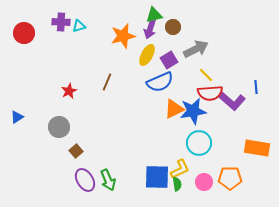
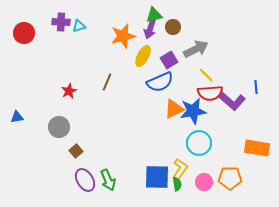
yellow ellipse: moved 4 px left, 1 px down
blue triangle: rotated 24 degrees clockwise
yellow L-shape: rotated 30 degrees counterclockwise
